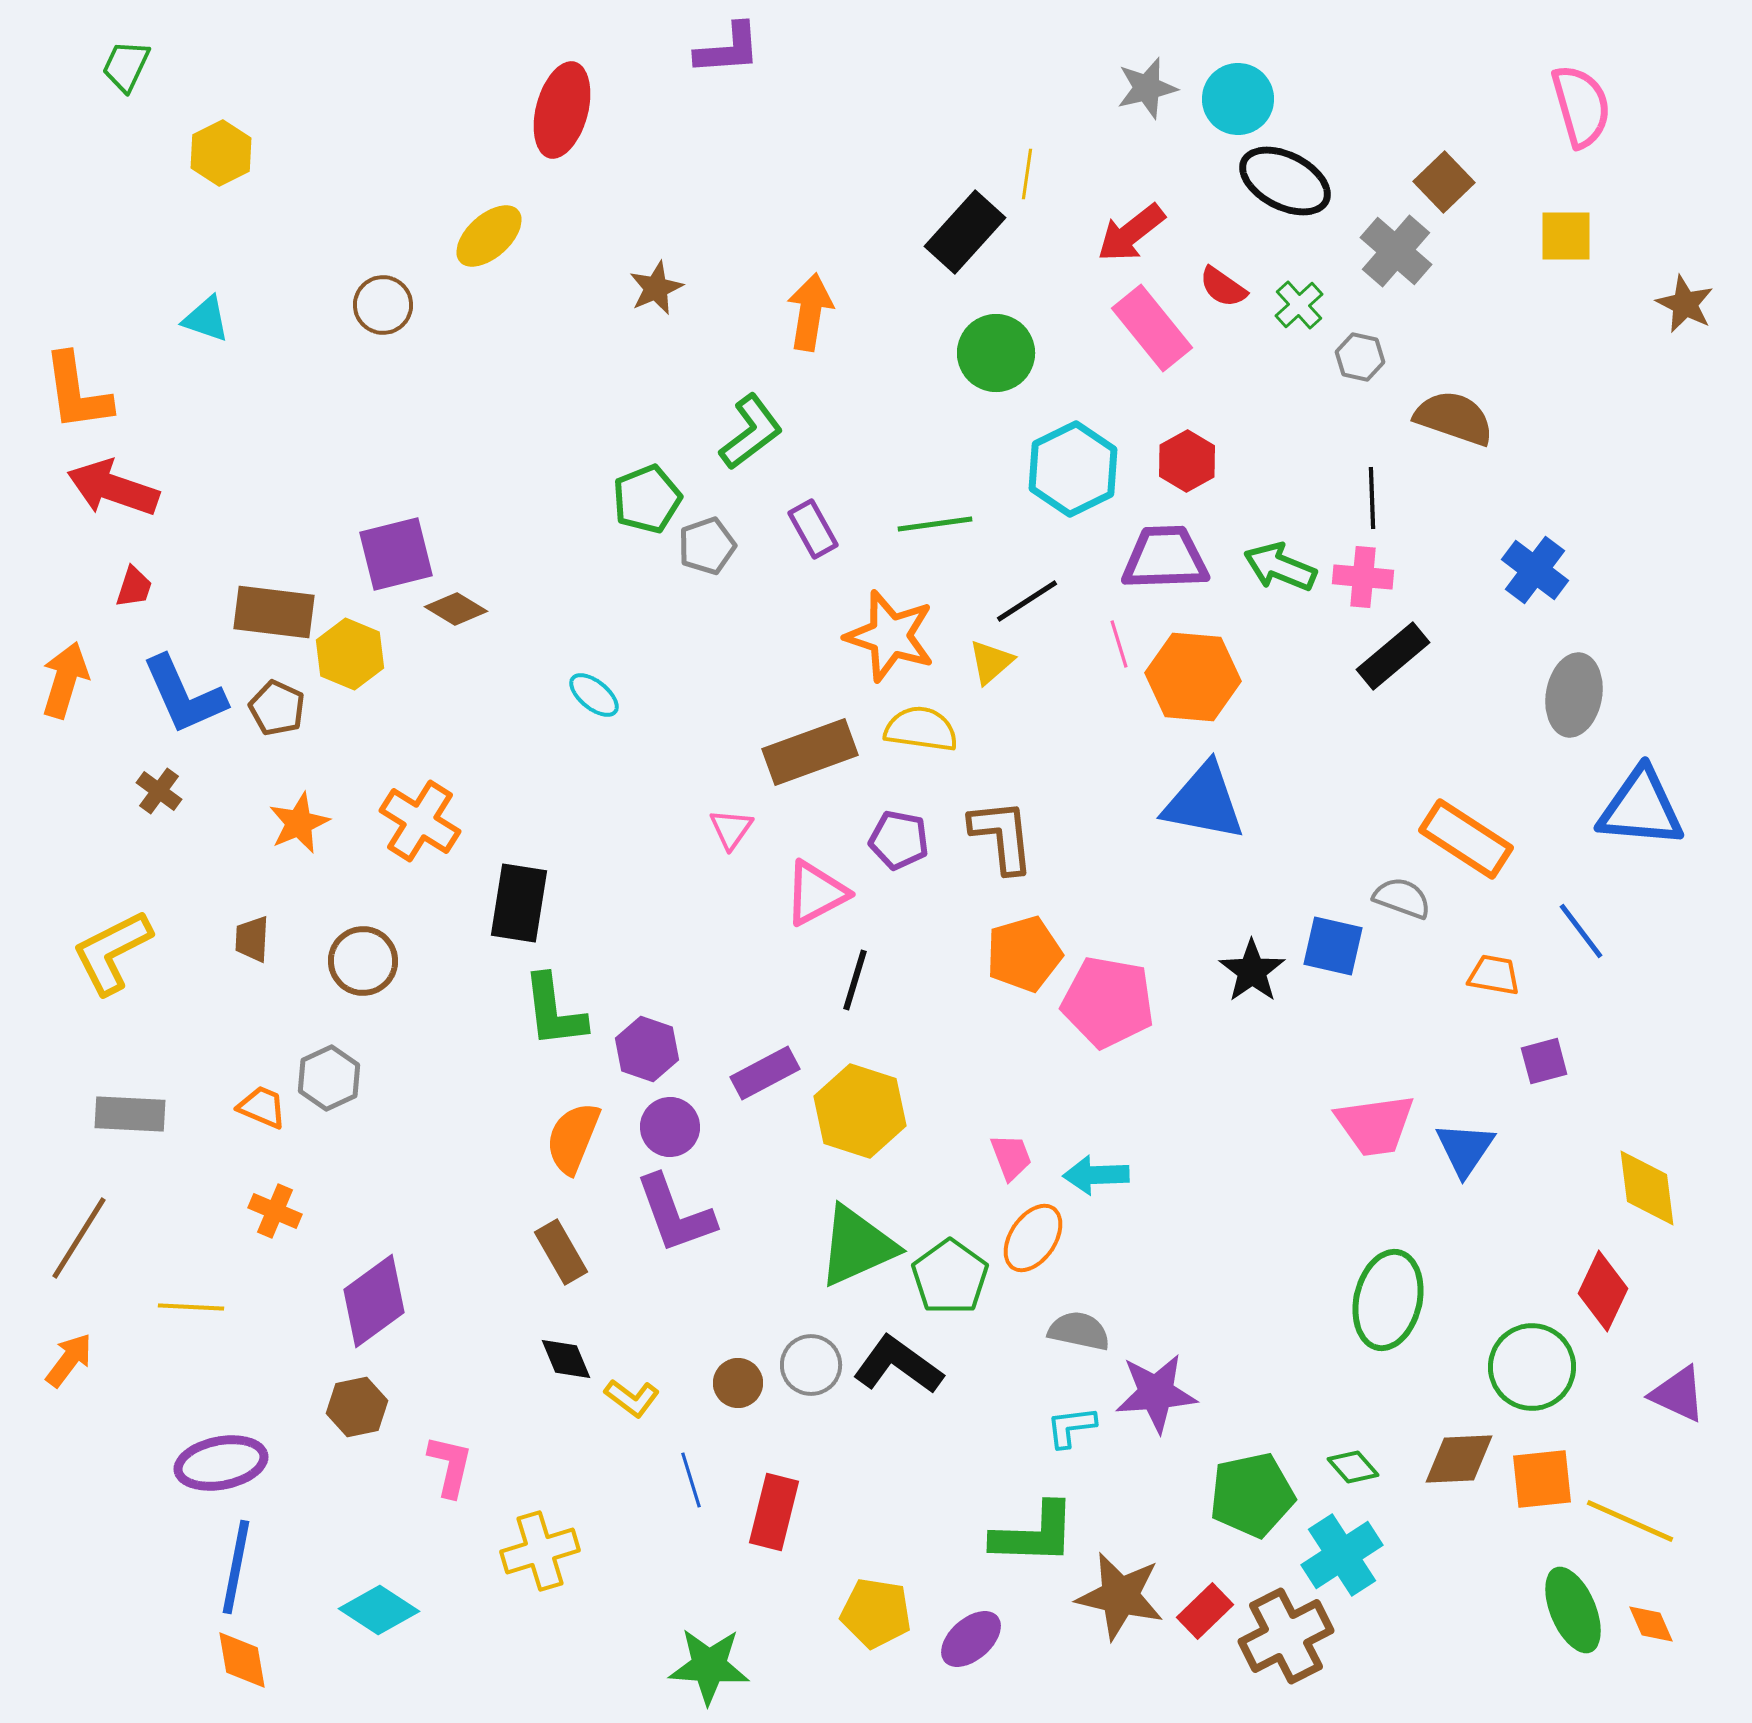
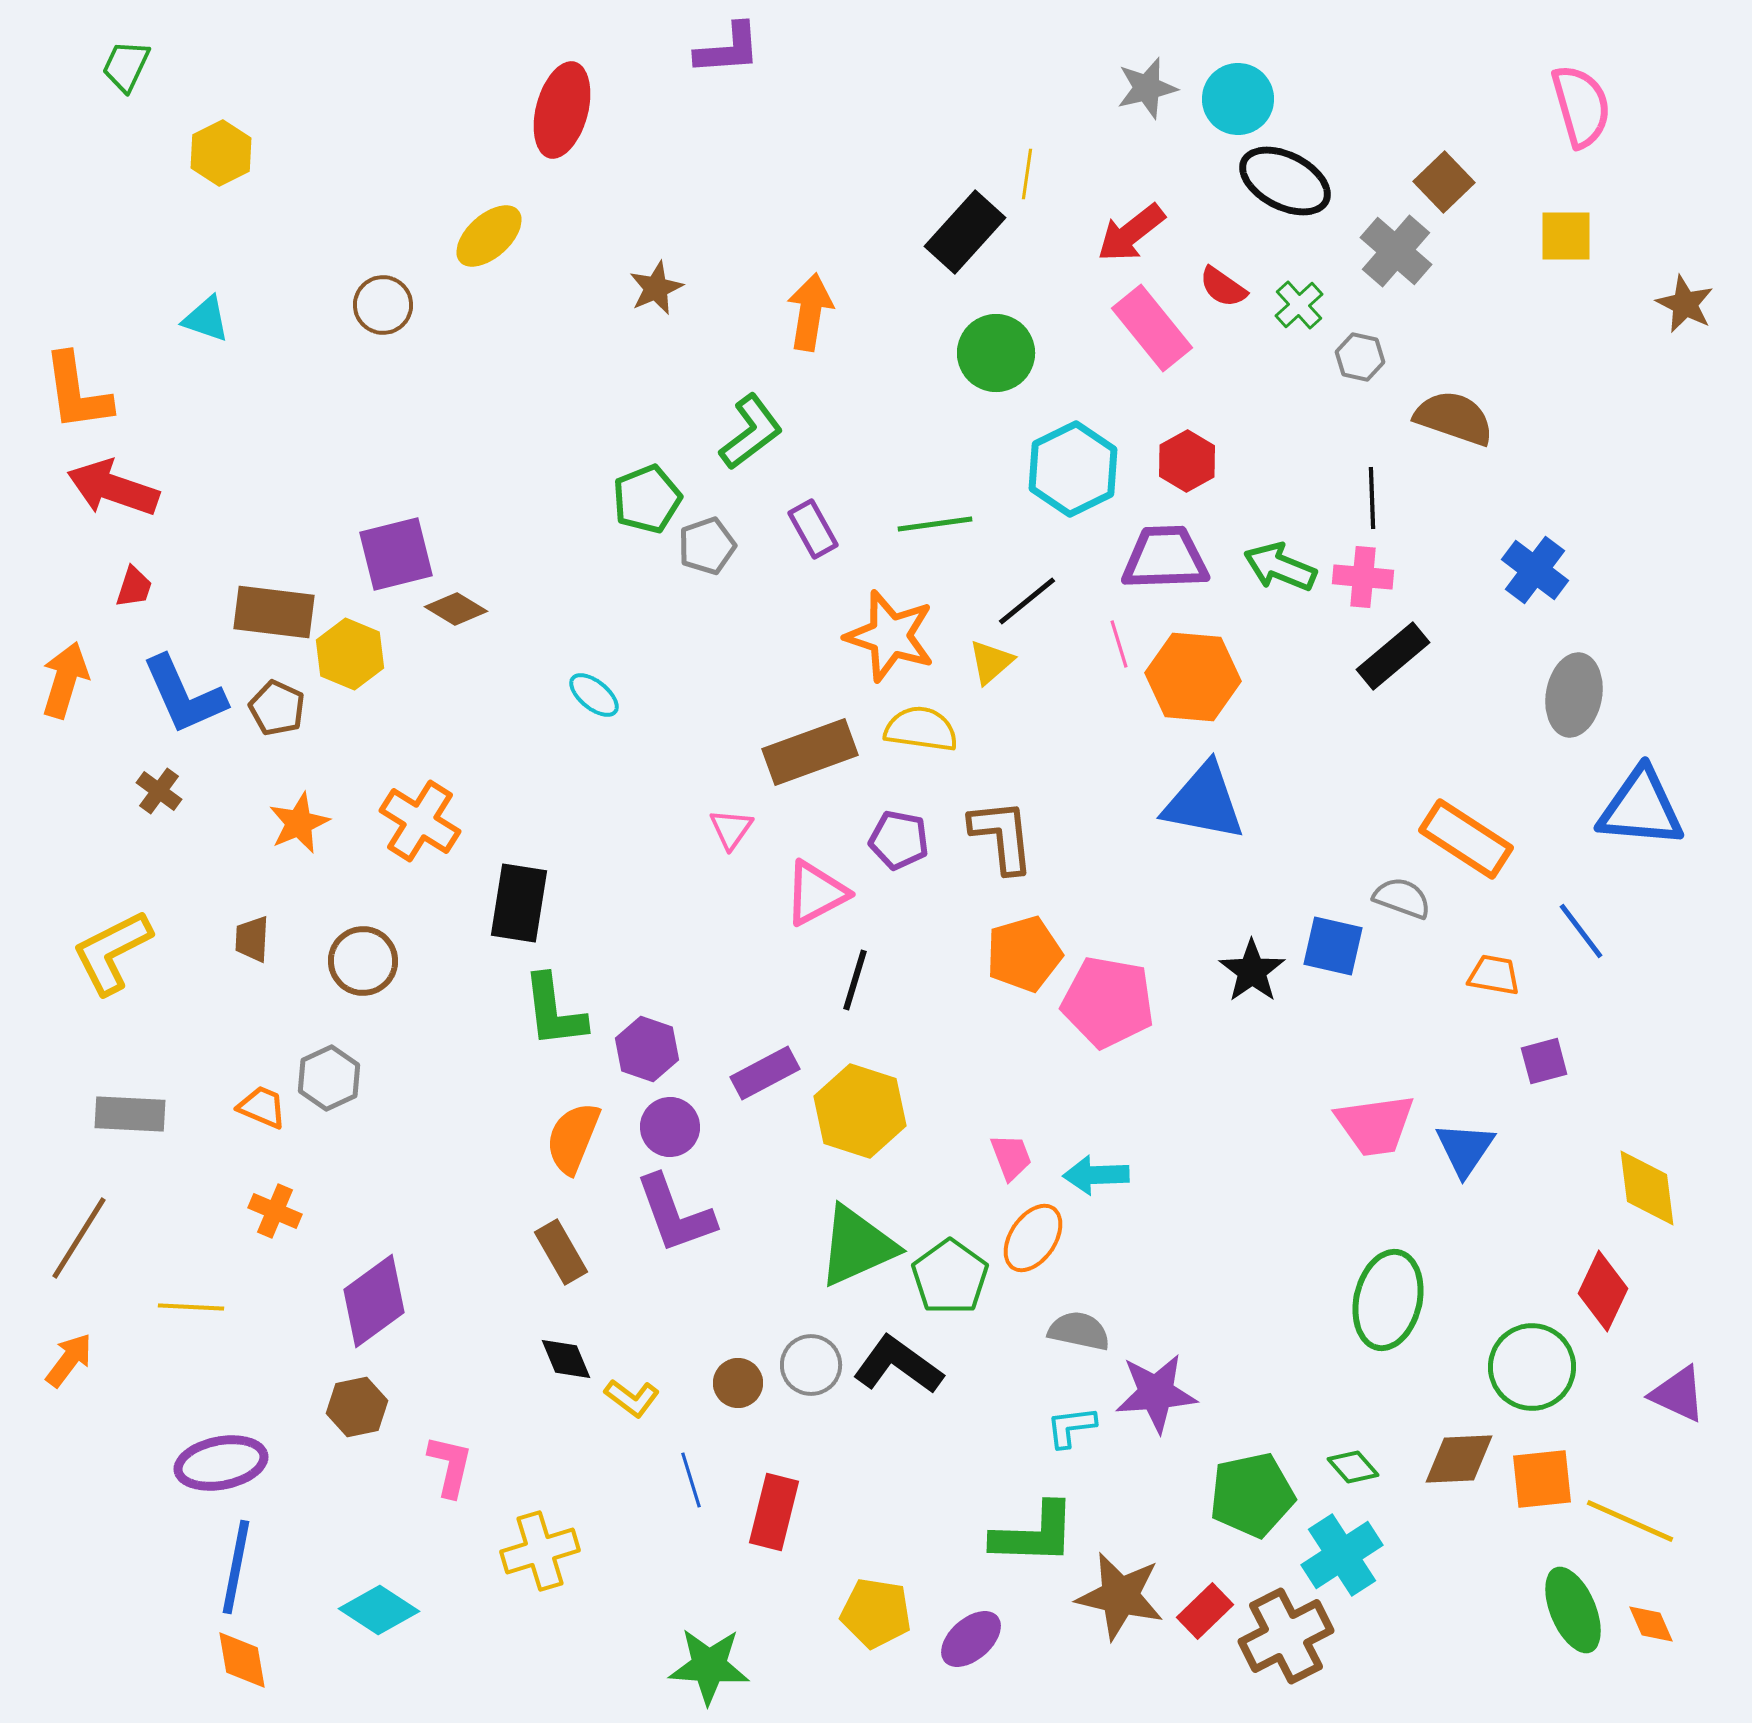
black line at (1027, 601): rotated 6 degrees counterclockwise
